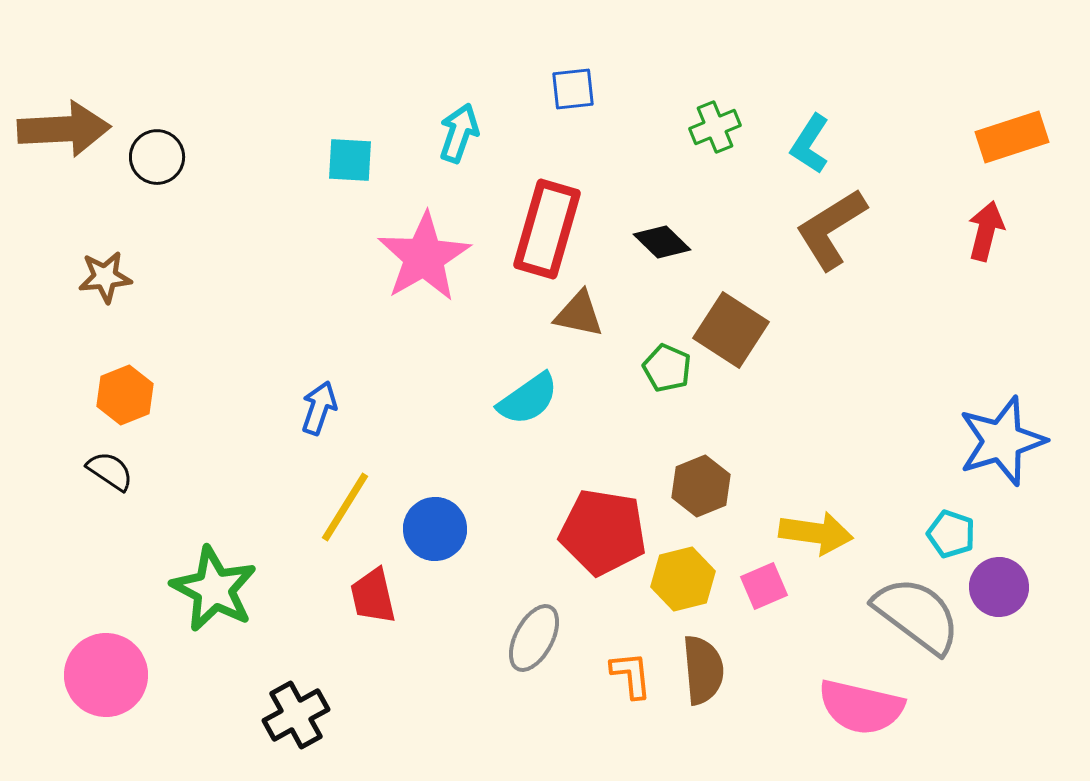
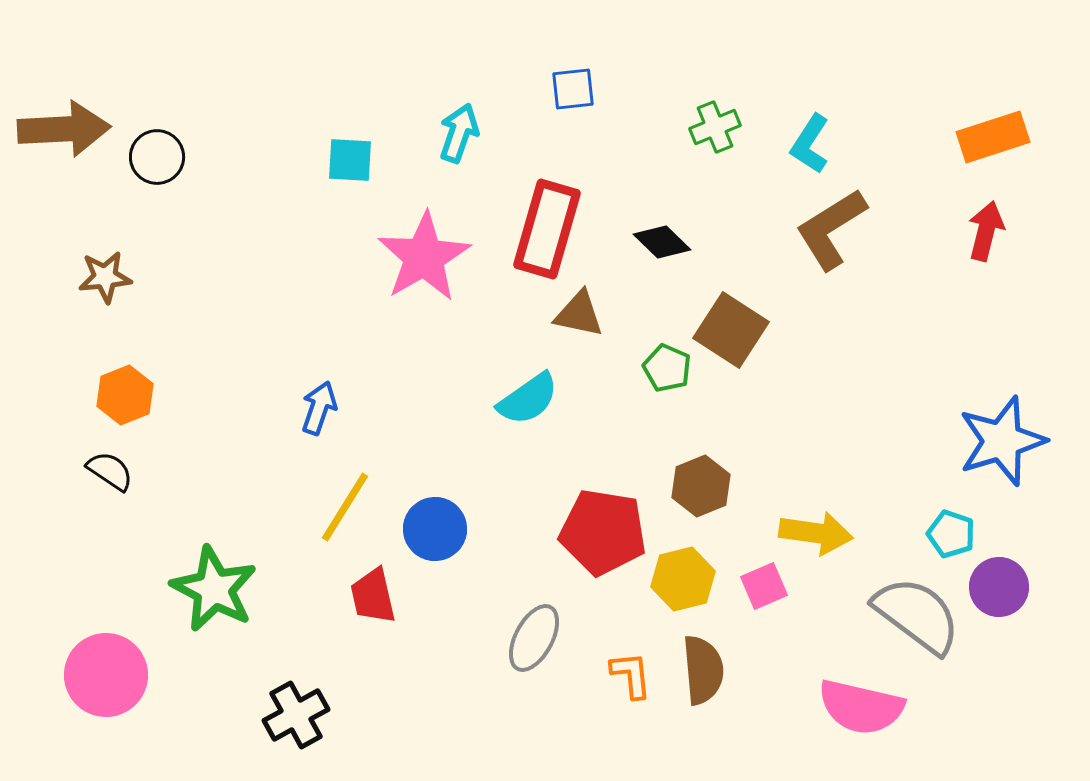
orange rectangle: moved 19 px left
